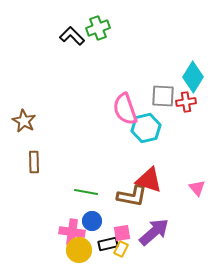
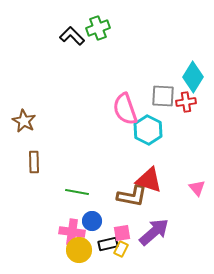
cyan hexagon: moved 2 px right, 2 px down; rotated 20 degrees counterclockwise
green line: moved 9 px left
